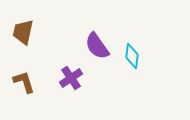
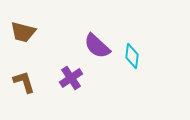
brown trapezoid: rotated 88 degrees counterclockwise
purple semicircle: rotated 12 degrees counterclockwise
